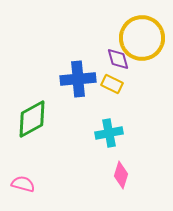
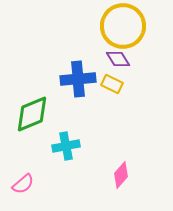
yellow circle: moved 19 px left, 12 px up
purple diamond: rotated 15 degrees counterclockwise
green diamond: moved 5 px up; rotated 6 degrees clockwise
cyan cross: moved 43 px left, 13 px down
pink diamond: rotated 24 degrees clockwise
pink semicircle: rotated 125 degrees clockwise
